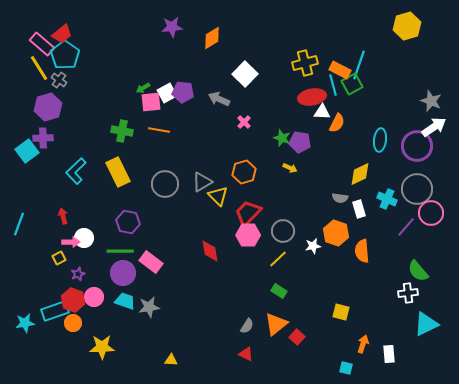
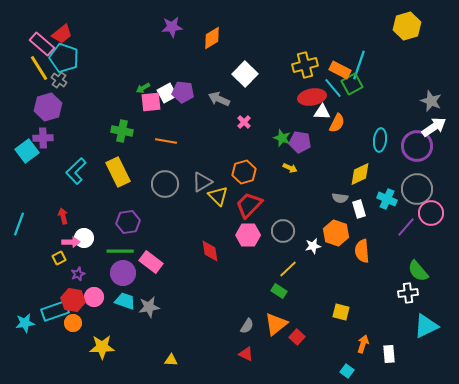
cyan pentagon at (65, 55): moved 1 px left, 3 px down; rotated 16 degrees counterclockwise
yellow cross at (305, 63): moved 2 px down
cyan line at (333, 85): moved 3 px down; rotated 25 degrees counterclockwise
orange line at (159, 130): moved 7 px right, 11 px down
red trapezoid at (248, 213): moved 1 px right, 8 px up
purple hexagon at (128, 222): rotated 20 degrees counterclockwise
yellow line at (278, 259): moved 10 px right, 10 px down
red hexagon at (73, 300): rotated 10 degrees counterclockwise
cyan triangle at (426, 324): moved 2 px down
cyan square at (346, 368): moved 1 px right, 3 px down; rotated 24 degrees clockwise
